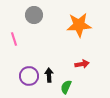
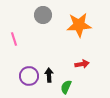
gray circle: moved 9 px right
